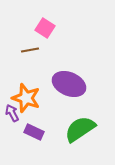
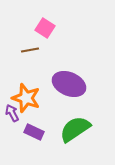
green semicircle: moved 5 px left
